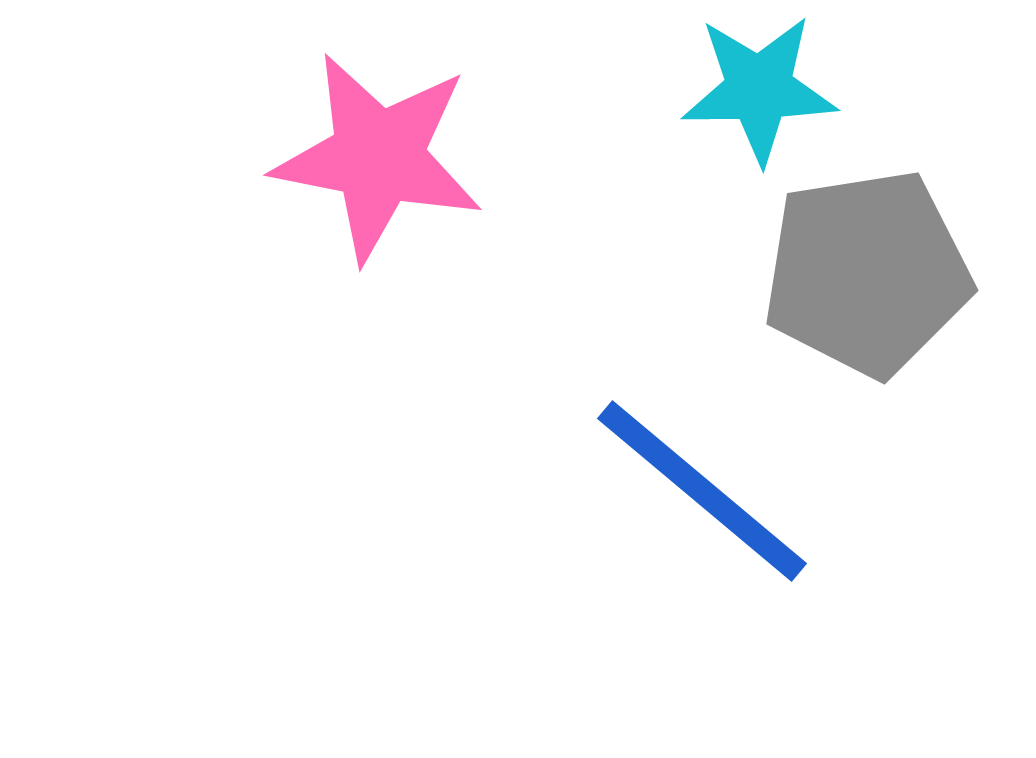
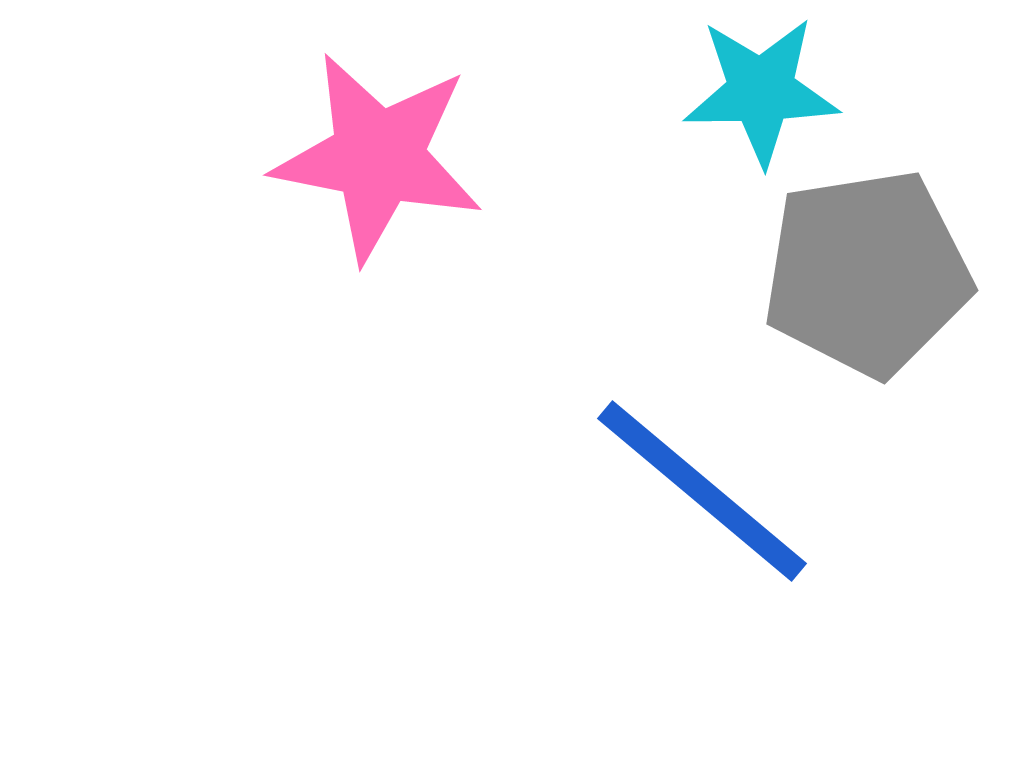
cyan star: moved 2 px right, 2 px down
